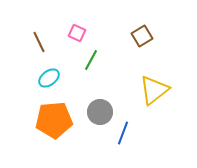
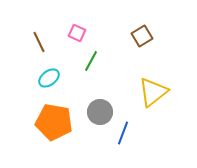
green line: moved 1 px down
yellow triangle: moved 1 px left, 2 px down
orange pentagon: moved 2 px down; rotated 15 degrees clockwise
